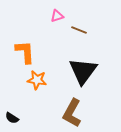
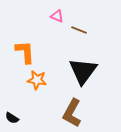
pink triangle: rotated 40 degrees clockwise
